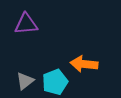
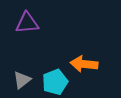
purple triangle: moved 1 px right, 1 px up
gray triangle: moved 3 px left, 1 px up
